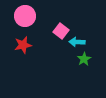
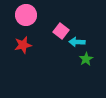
pink circle: moved 1 px right, 1 px up
green star: moved 2 px right
